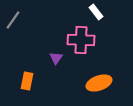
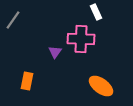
white rectangle: rotated 14 degrees clockwise
pink cross: moved 1 px up
purple triangle: moved 1 px left, 6 px up
orange ellipse: moved 2 px right, 3 px down; rotated 55 degrees clockwise
